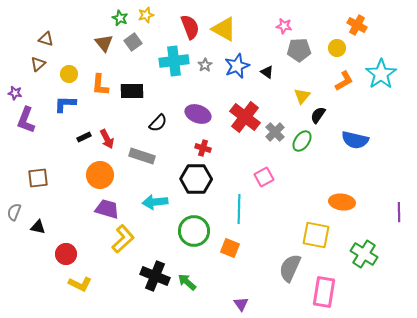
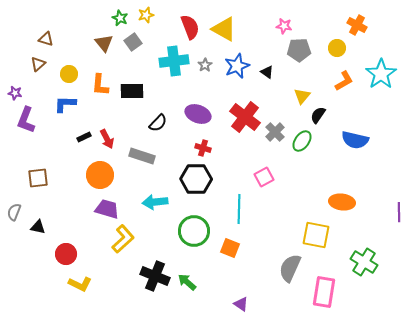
green cross at (364, 254): moved 8 px down
purple triangle at (241, 304): rotated 21 degrees counterclockwise
